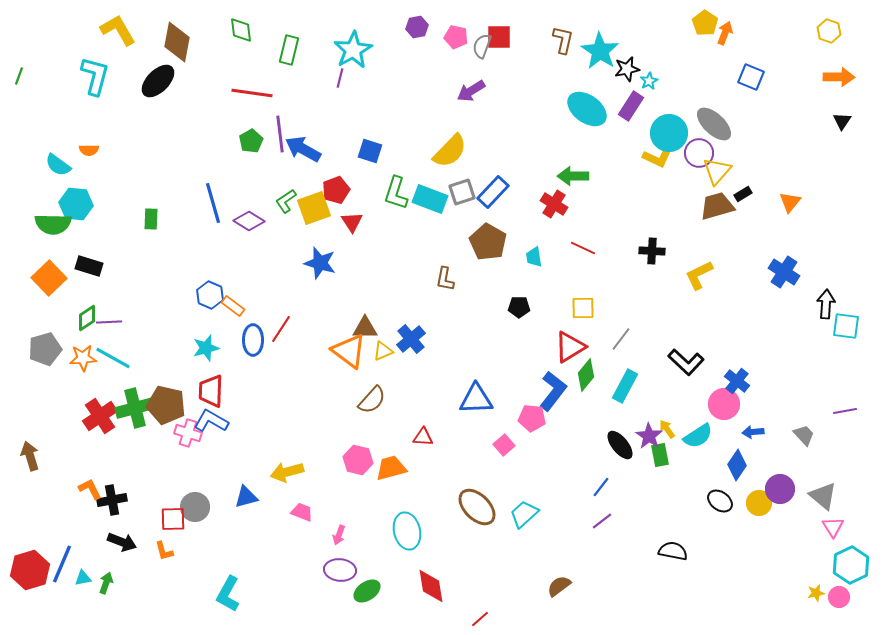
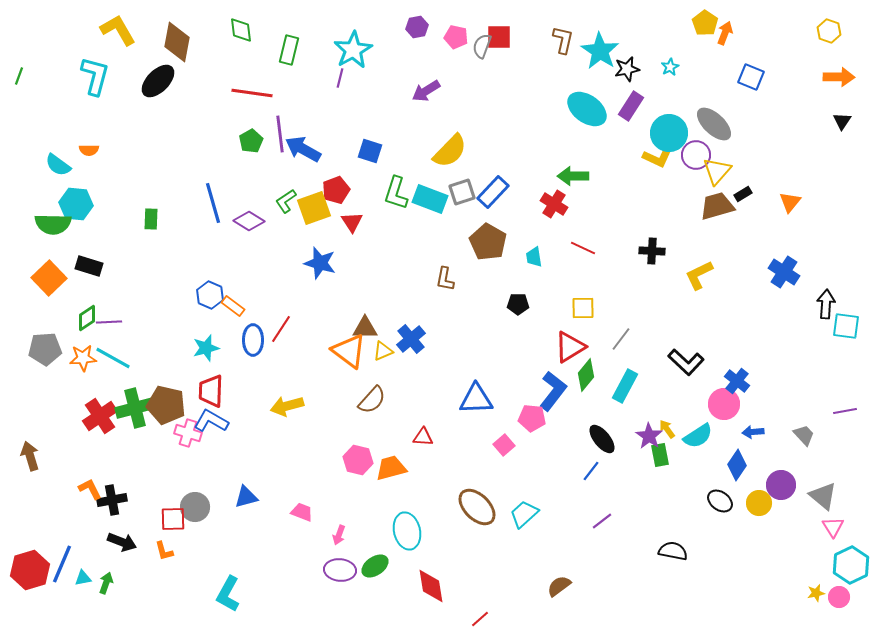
cyan star at (649, 81): moved 21 px right, 14 px up
purple arrow at (471, 91): moved 45 px left
purple circle at (699, 153): moved 3 px left, 2 px down
black pentagon at (519, 307): moved 1 px left, 3 px up
gray pentagon at (45, 349): rotated 12 degrees clockwise
black ellipse at (620, 445): moved 18 px left, 6 px up
yellow arrow at (287, 472): moved 66 px up
blue line at (601, 487): moved 10 px left, 16 px up
purple circle at (780, 489): moved 1 px right, 4 px up
green ellipse at (367, 591): moved 8 px right, 25 px up
